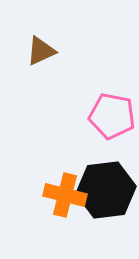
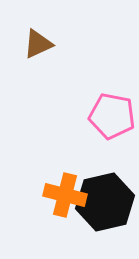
brown triangle: moved 3 px left, 7 px up
black hexagon: moved 1 px left, 12 px down; rotated 6 degrees counterclockwise
